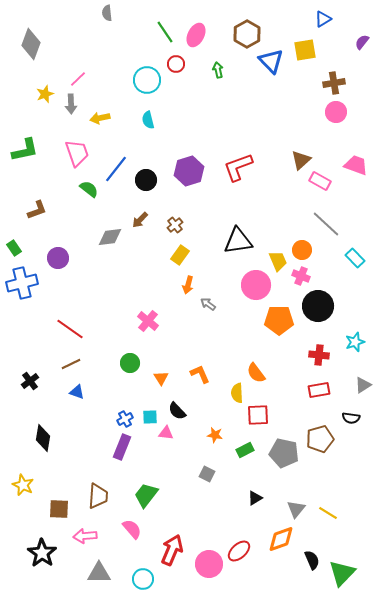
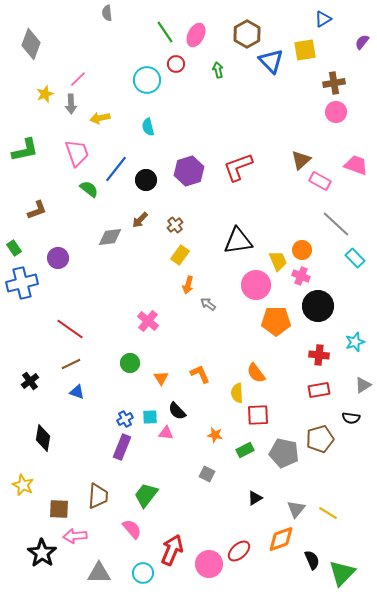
cyan semicircle at (148, 120): moved 7 px down
gray line at (326, 224): moved 10 px right
orange pentagon at (279, 320): moved 3 px left, 1 px down
pink arrow at (85, 536): moved 10 px left
cyan circle at (143, 579): moved 6 px up
